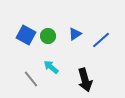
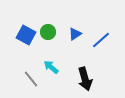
green circle: moved 4 px up
black arrow: moved 1 px up
